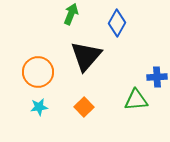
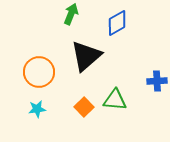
blue diamond: rotated 32 degrees clockwise
black triangle: rotated 8 degrees clockwise
orange circle: moved 1 px right
blue cross: moved 4 px down
green triangle: moved 21 px left; rotated 10 degrees clockwise
cyan star: moved 2 px left, 2 px down
